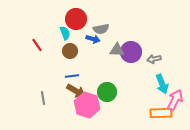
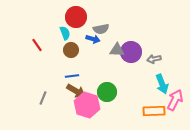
red circle: moved 2 px up
brown circle: moved 1 px right, 1 px up
gray line: rotated 32 degrees clockwise
orange rectangle: moved 7 px left, 2 px up
